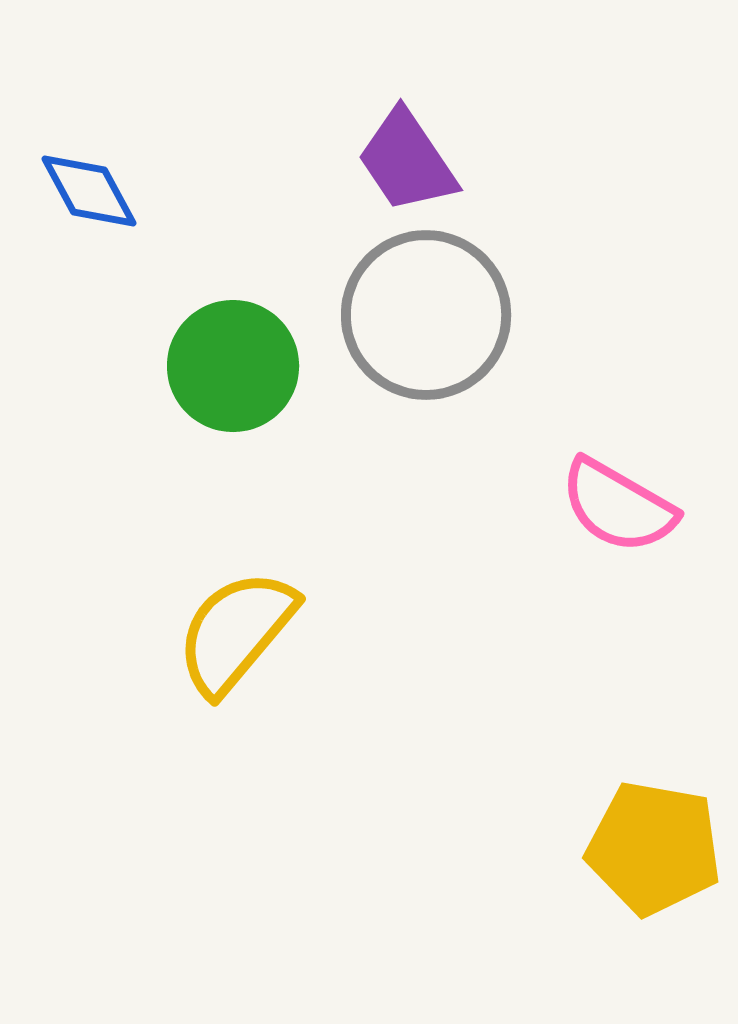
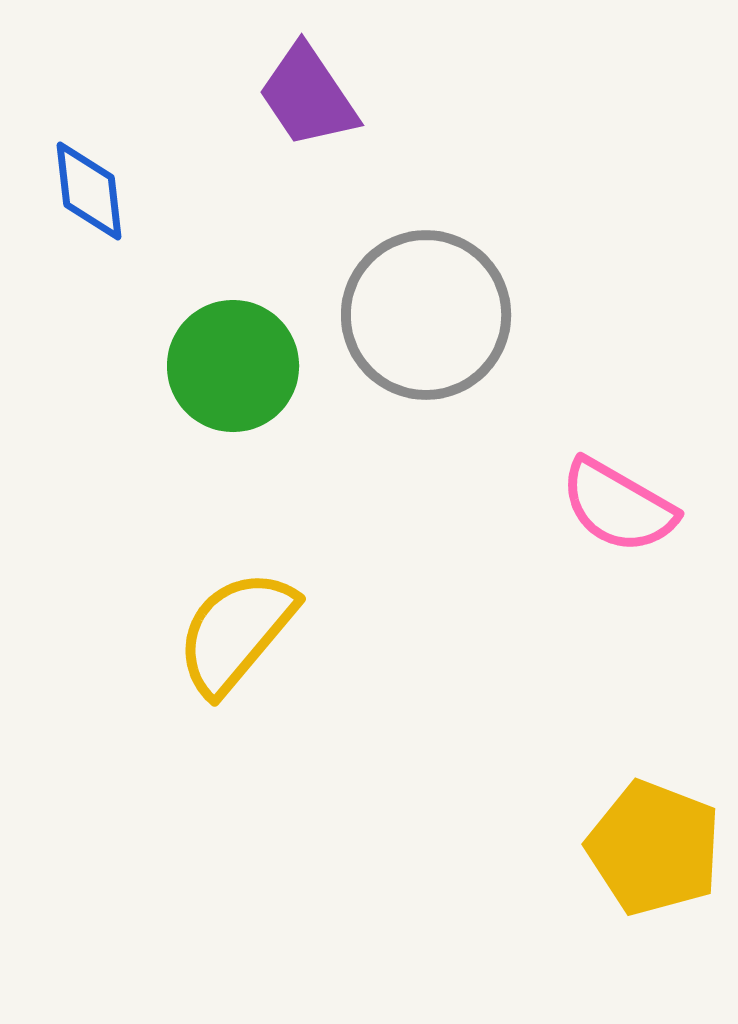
purple trapezoid: moved 99 px left, 65 px up
blue diamond: rotated 22 degrees clockwise
yellow pentagon: rotated 11 degrees clockwise
